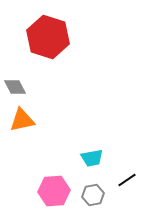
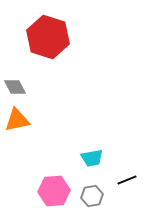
orange triangle: moved 5 px left
black line: rotated 12 degrees clockwise
gray hexagon: moved 1 px left, 1 px down
